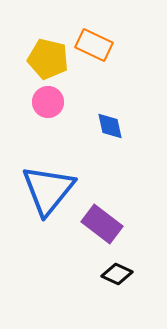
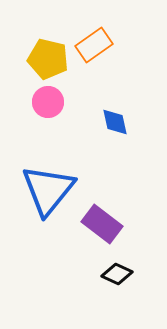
orange rectangle: rotated 60 degrees counterclockwise
blue diamond: moved 5 px right, 4 px up
